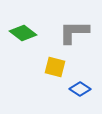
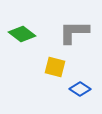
green diamond: moved 1 px left, 1 px down
